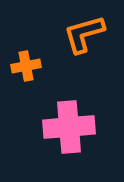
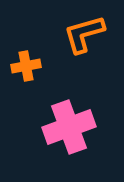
pink cross: rotated 15 degrees counterclockwise
